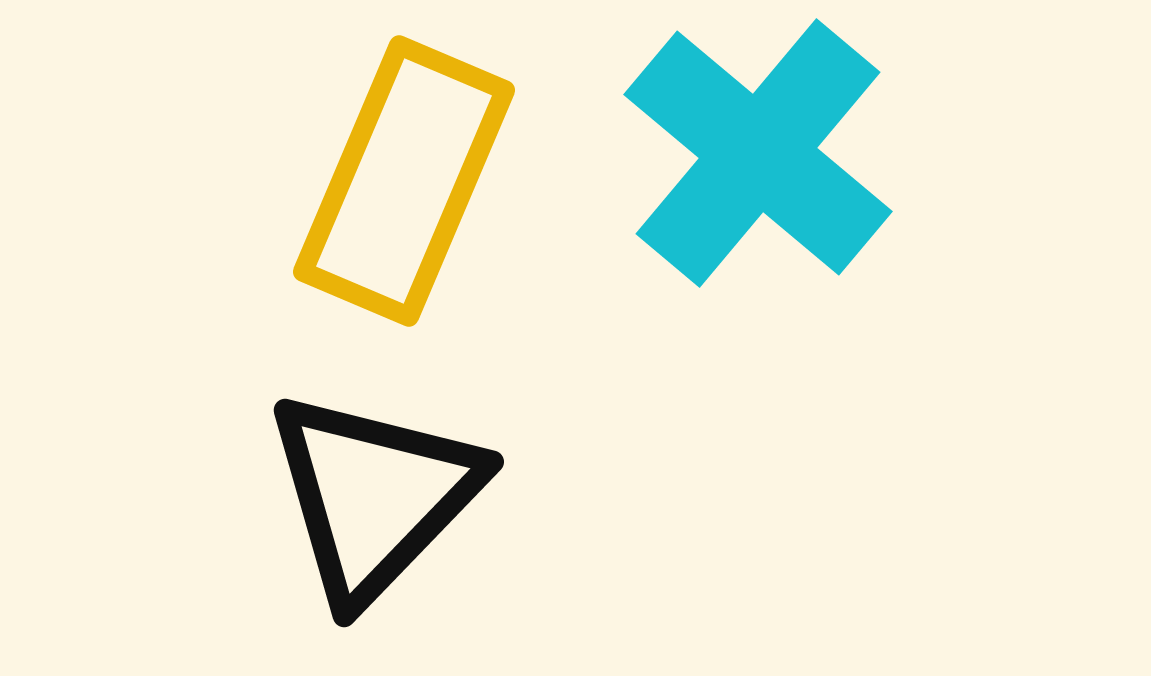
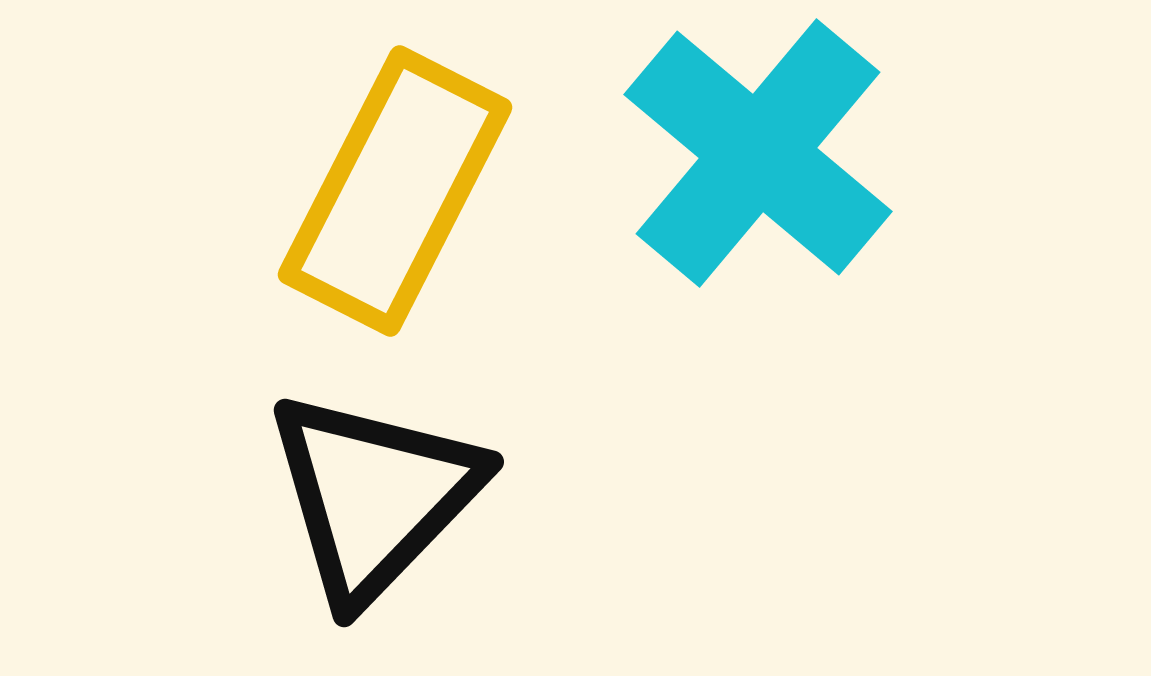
yellow rectangle: moved 9 px left, 10 px down; rotated 4 degrees clockwise
